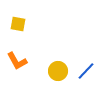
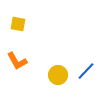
yellow circle: moved 4 px down
